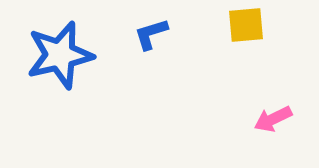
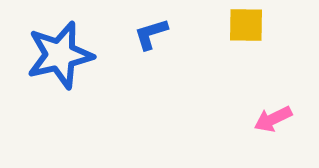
yellow square: rotated 6 degrees clockwise
